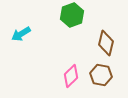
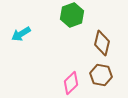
brown diamond: moved 4 px left
pink diamond: moved 7 px down
